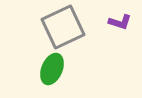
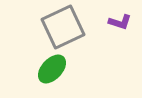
green ellipse: rotated 20 degrees clockwise
